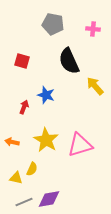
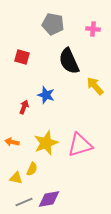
red square: moved 4 px up
yellow star: moved 3 px down; rotated 20 degrees clockwise
